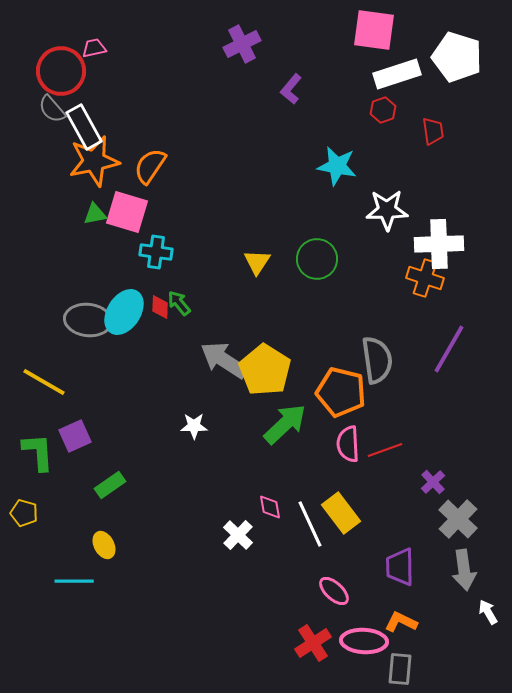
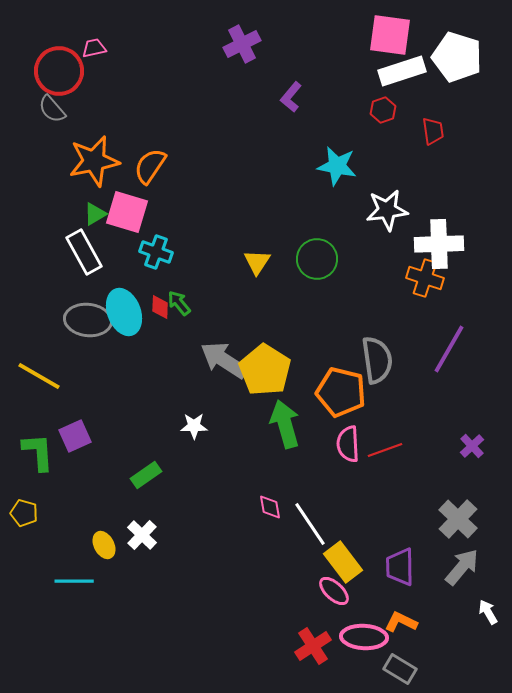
pink square at (374, 30): moved 16 px right, 5 px down
red circle at (61, 71): moved 2 px left
white rectangle at (397, 74): moved 5 px right, 3 px up
purple L-shape at (291, 89): moved 8 px down
white rectangle at (84, 127): moved 125 px down
white star at (387, 210): rotated 6 degrees counterclockwise
green triangle at (95, 214): rotated 20 degrees counterclockwise
cyan cross at (156, 252): rotated 12 degrees clockwise
cyan ellipse at (124, 312): rotated 54 degrees counterclockwise
yellow line at (44, 382): moved 5 px left, 6 px up
green arrow at (285, 424): rotated 63 degrees counterclockwise
purple cross at (433, 482): moved 39 px right, 36 px up
green rectangle at (110, 485): moved 36 px right, 10 px up
yellow rectangle at (341, 513): moved 2 px right, 49 px down
white line at (310, 524): rotated 9 degrees counterclockwise
white cross at (238, 535): moved 96 px left
gray arrow at (464, 570): moved 2 px left, 3 px up; rotated 132 degrees counterclockwise
pink ellipse at (364, 641): moved 4 px up
red cross at (313, 643): moved 3 px down
gray rectangle at (400, 669): rotated 64 degrees counterclockwise
